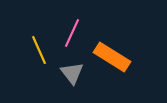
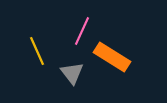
pink line: moved 10 px right, 2 px up
yellow line: moved 2 px left, 1 px down
